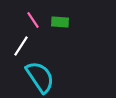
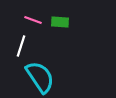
pink line: rotated 36 degrees counterclockwise
white line: rotated 15 degrees counterclockwise
